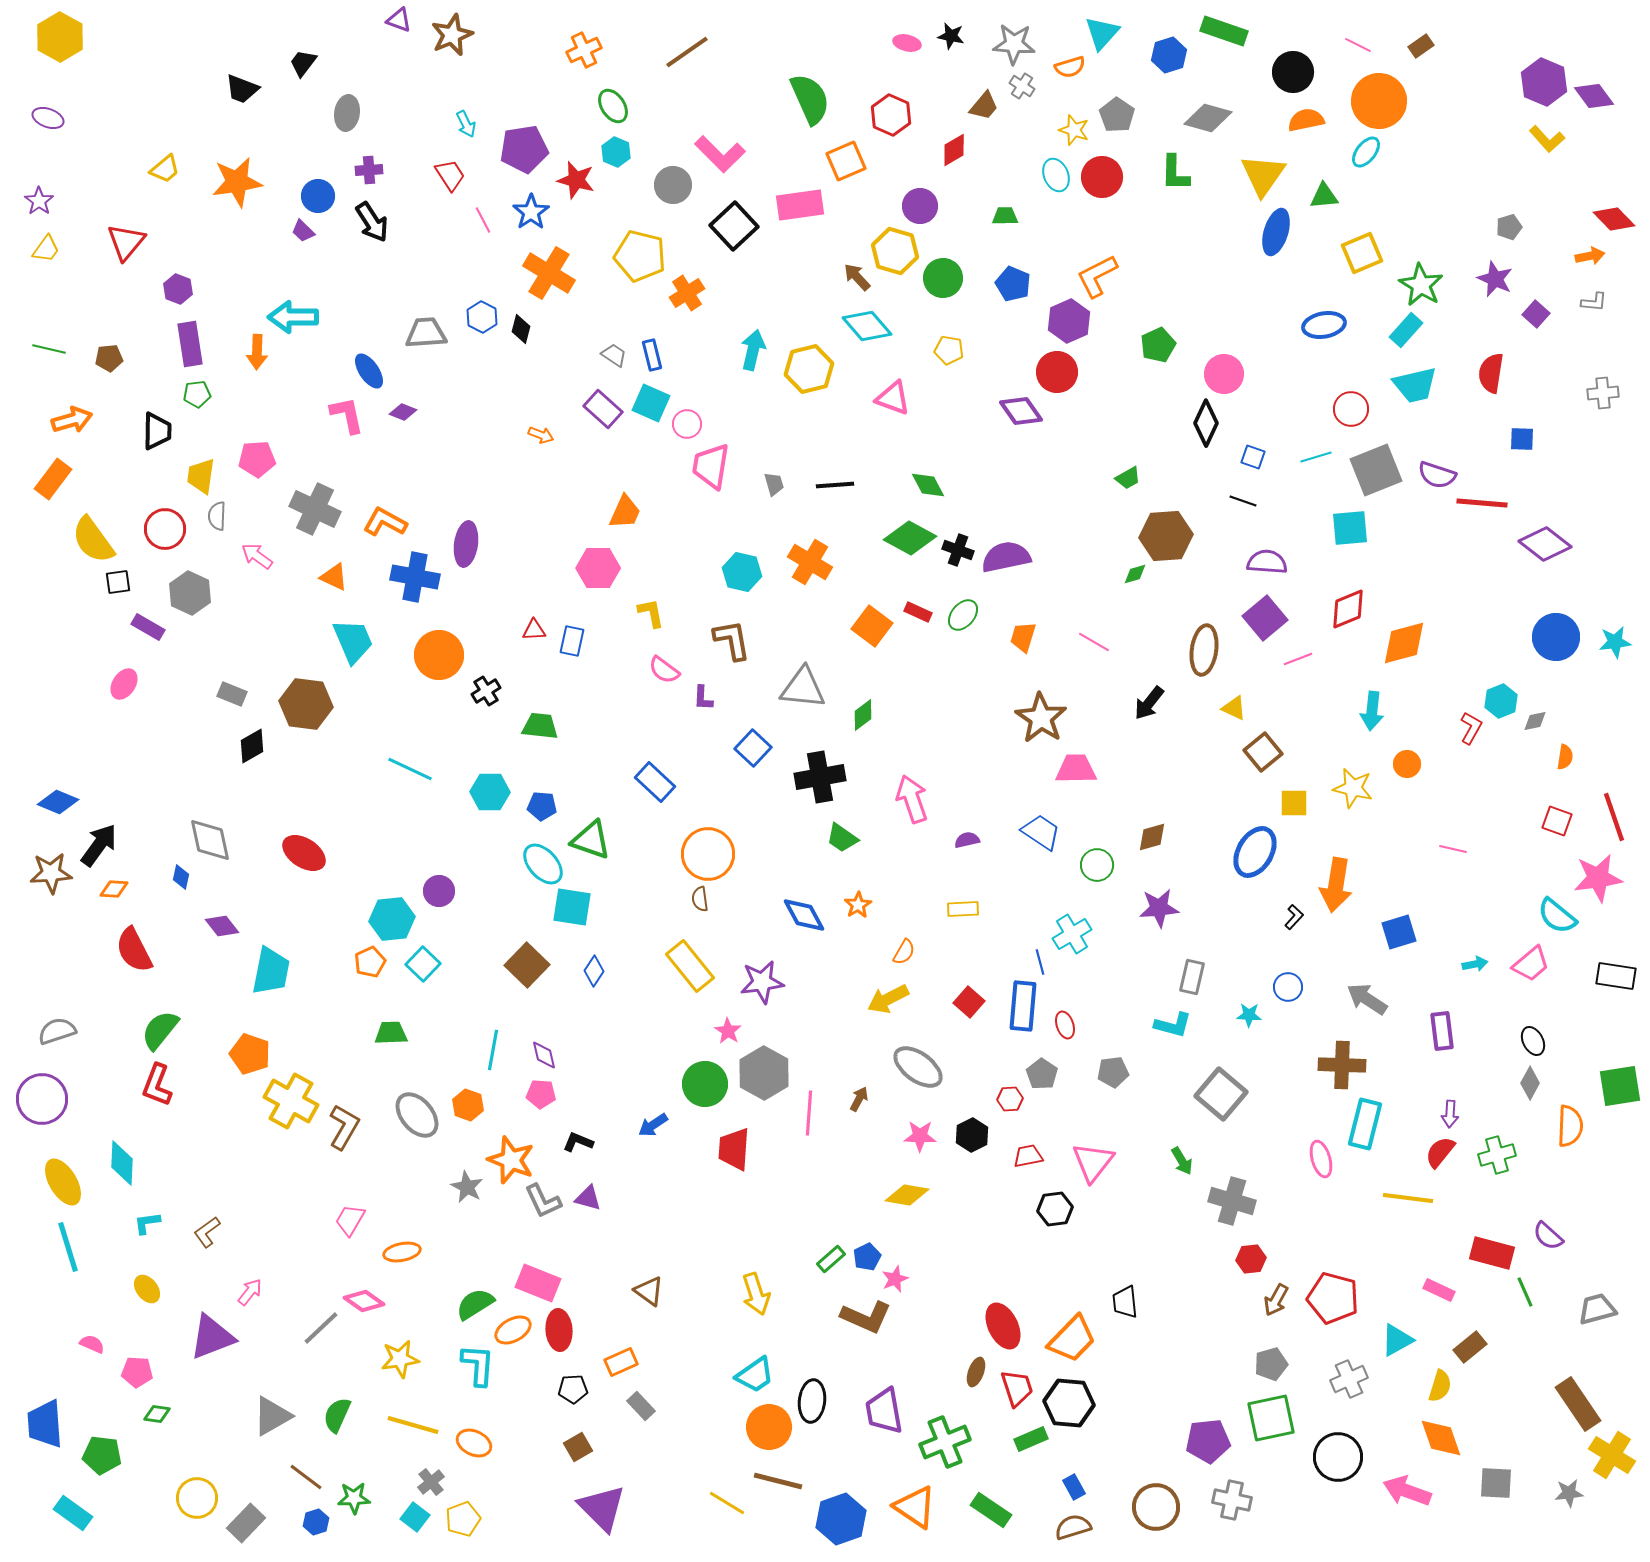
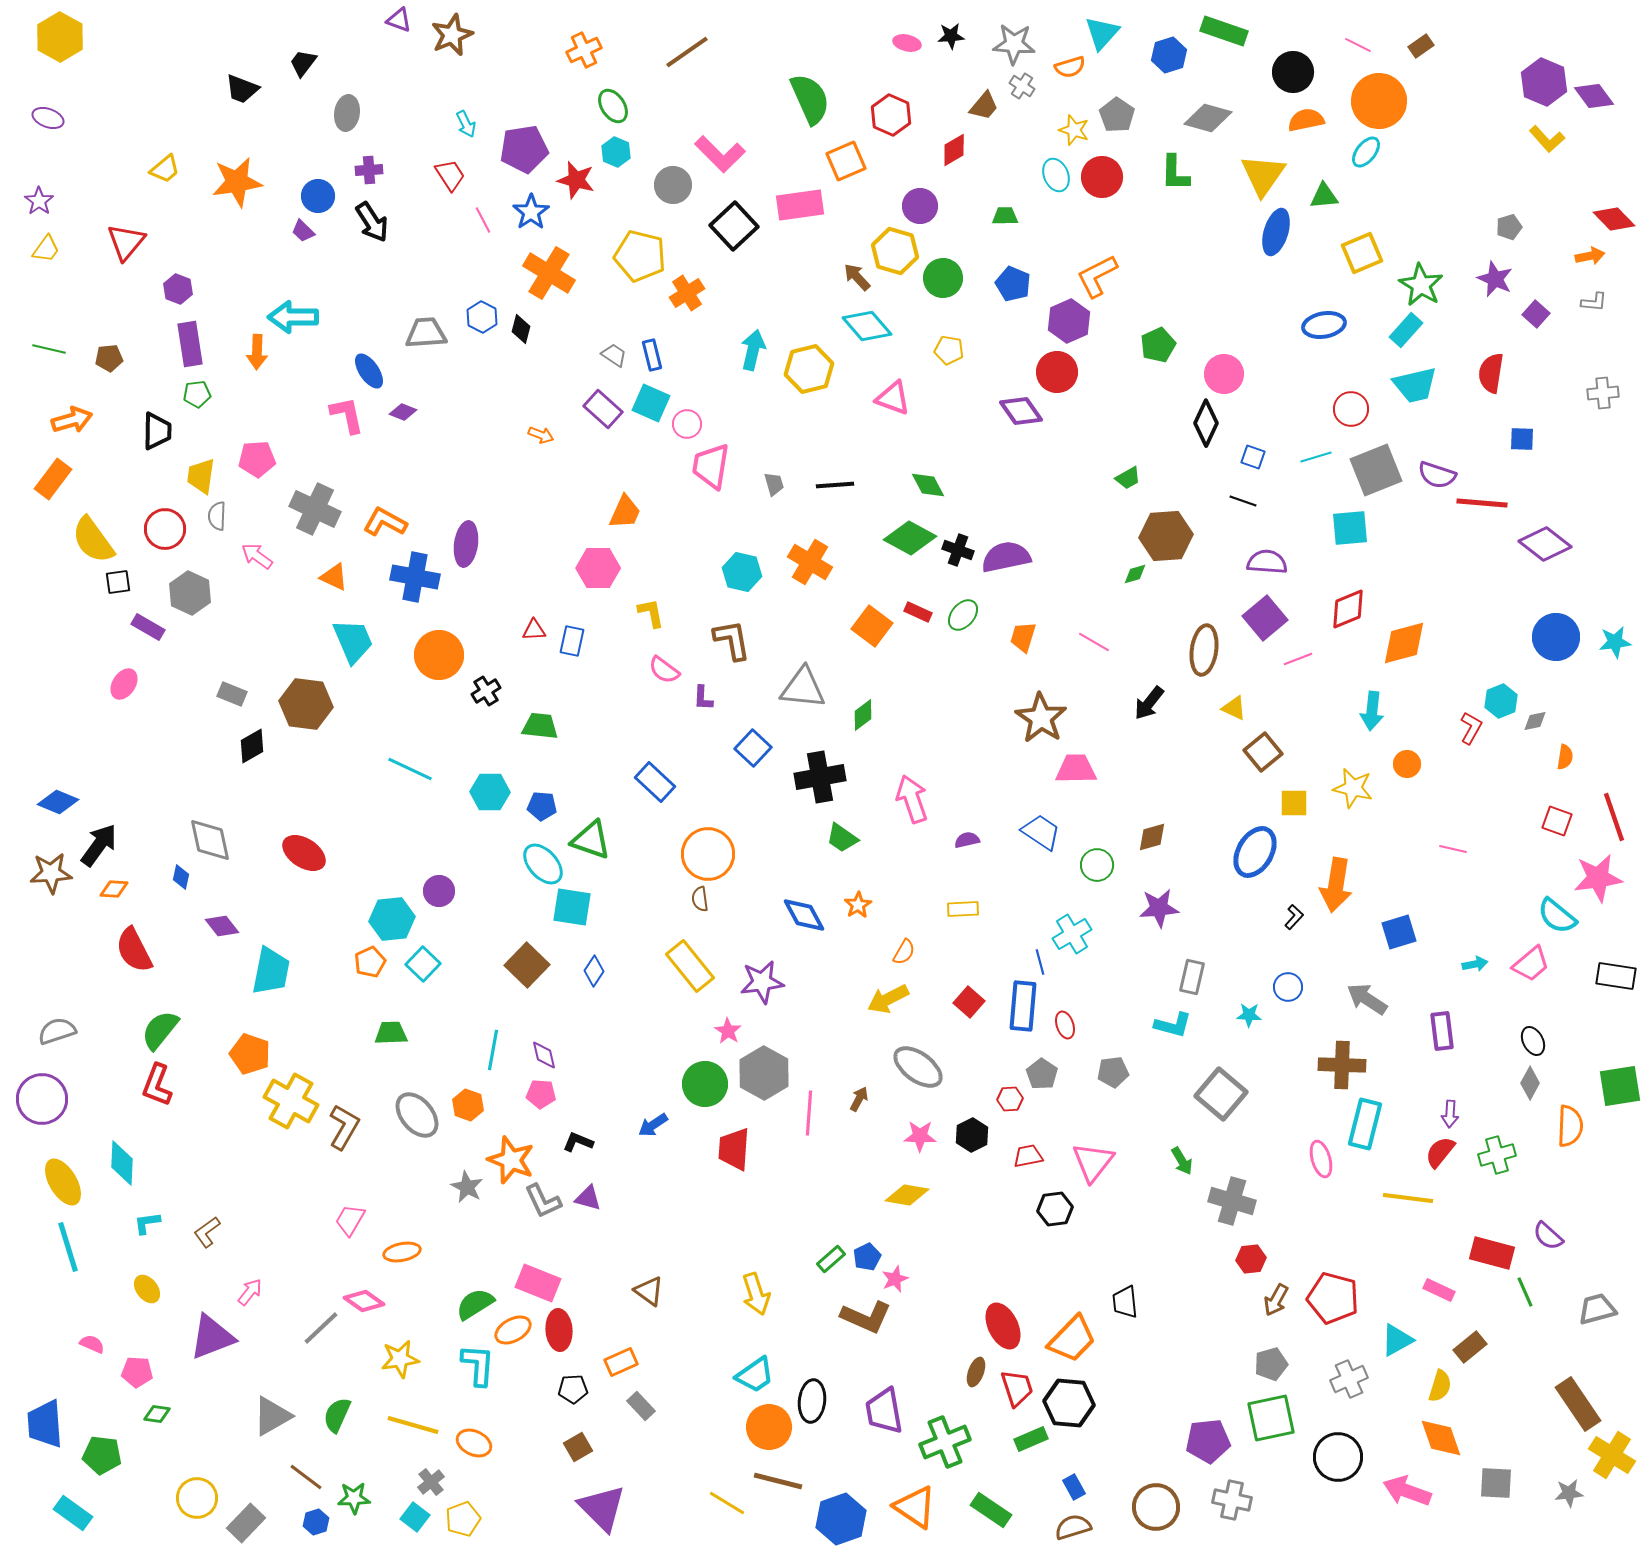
black star at (951, 36): rotated 16 degrees counterclockwise
